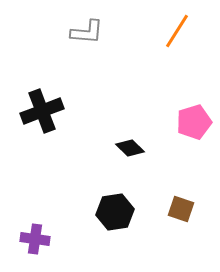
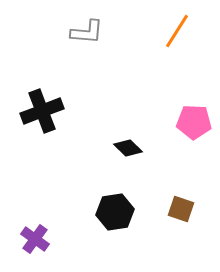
pink pentagon: rotated 20 degrees clockwise
black diamond: moved 2 px left
purple cross: rotated 28 degrees clockwise
